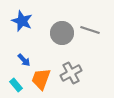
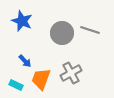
blue arrow: moved 1 px right, 1 px down
cyan rectangle: rotated 24 degrees counterclockwise
